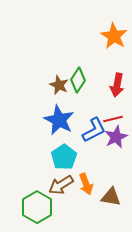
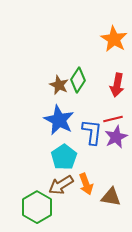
orange star: moved 3 px down
blue L-shape: moved 2 px left, 2 px down; rotated 56 degrees counterclockwise
